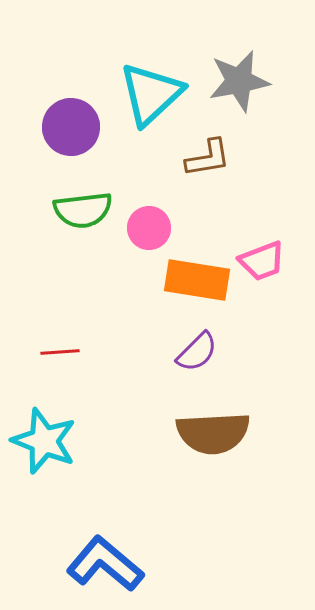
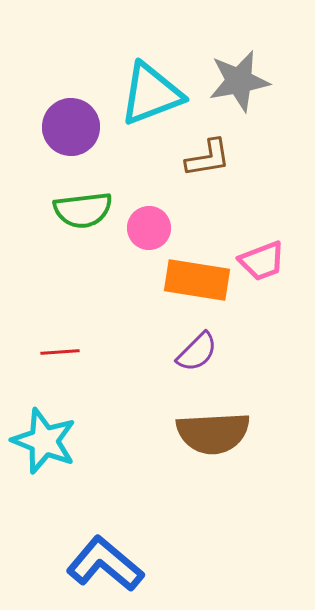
cyan triangle: rotated 22 degrees clockwise
